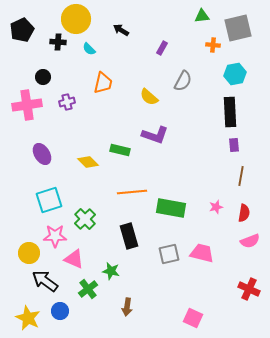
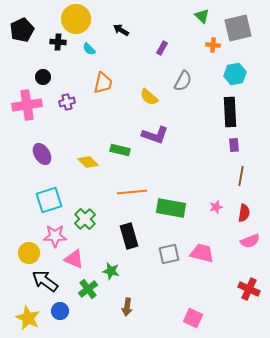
green triangle at (202, 16): rotated 49 degrees clockwise
